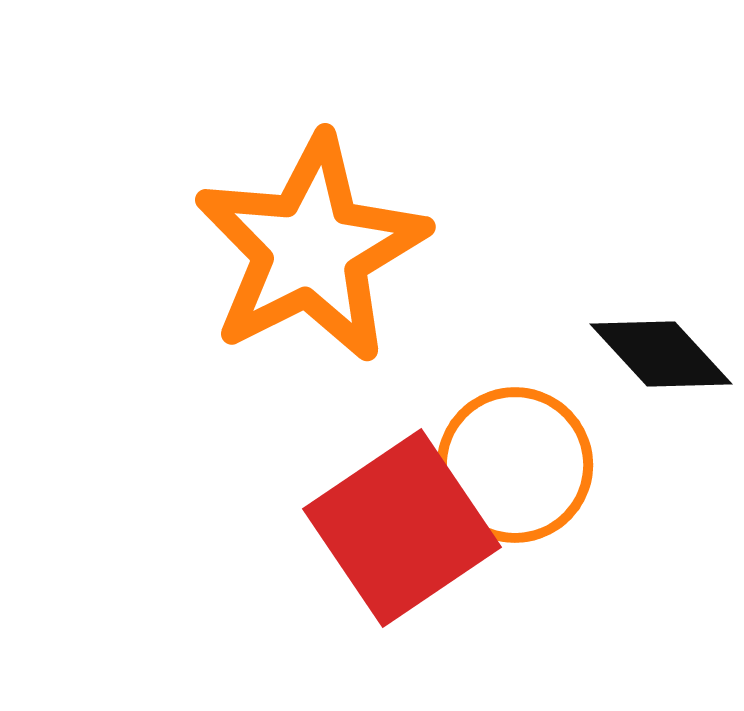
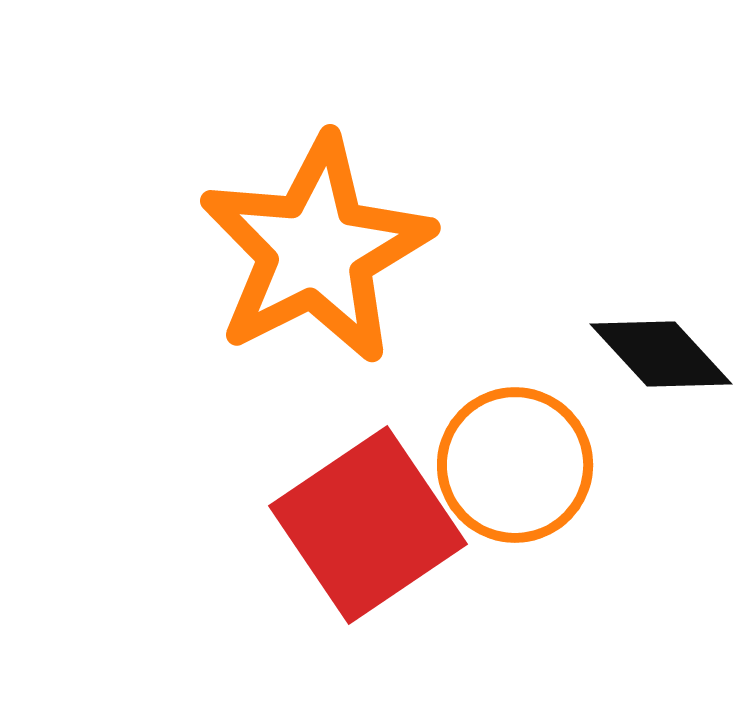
orange star: moved 5 px right, 1 px down
red square: moved 34 px left, 3 px up
